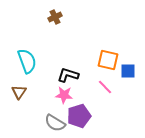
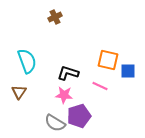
black L-shape: moved 2 px up
pink line: moved 5 px left, 1 px up; rotated 21 degrees counterclockwise
